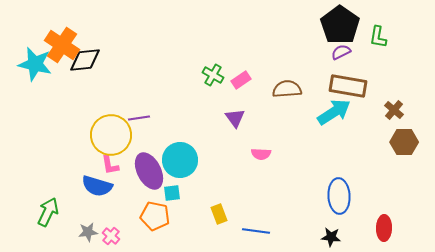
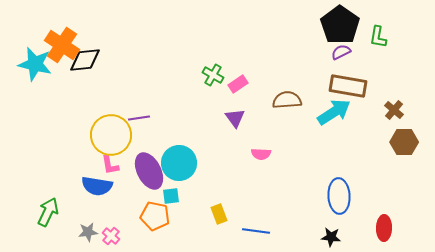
pink rectangle: moved 3 px left, 4 px down
brown semicircle: moved 11 px down
cyan circle: moved 1 px left, 3 px down
blue semicircle: rotated 8 degrees counterclockwise
cyan square: moved 1 px left, 3 px down
